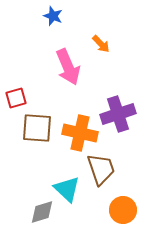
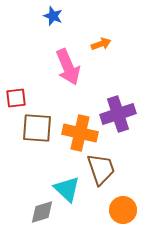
orange arrow: rotated 66 degrees counterclockwise
red square: rotated 10 degrees clockwise
